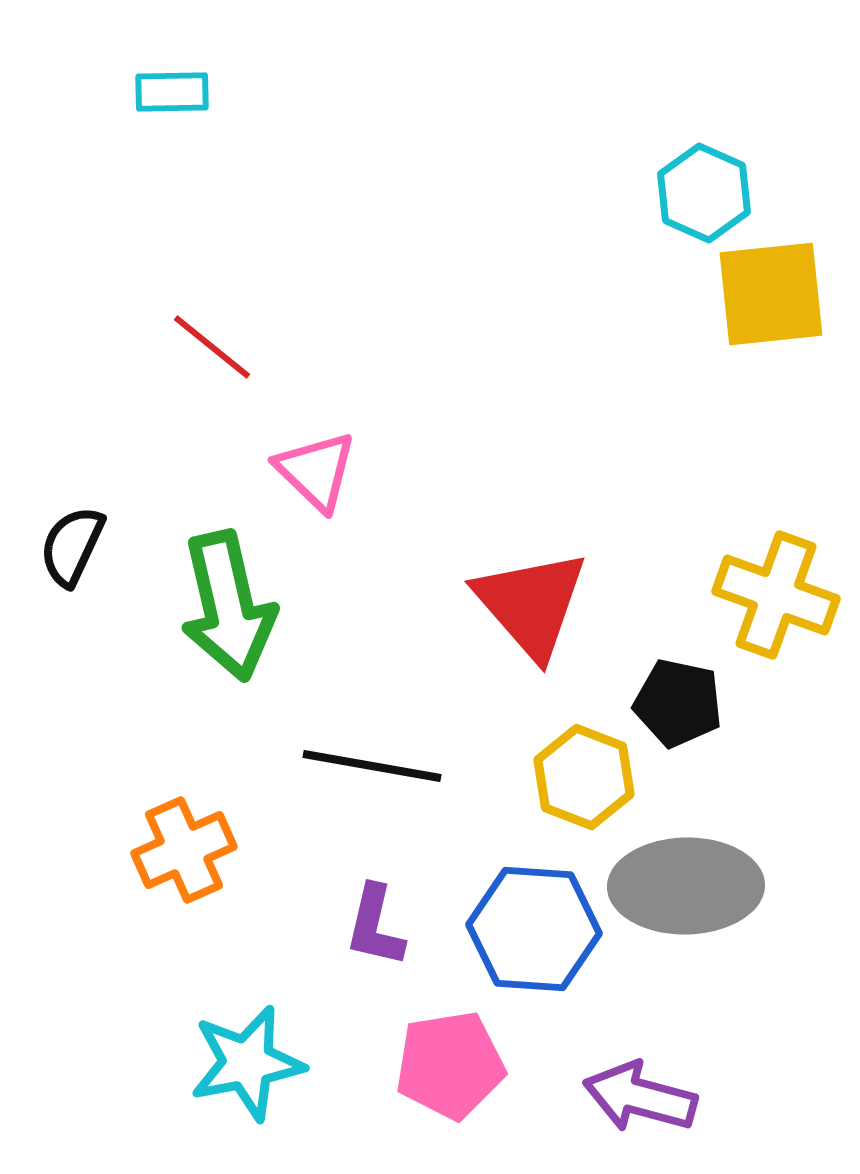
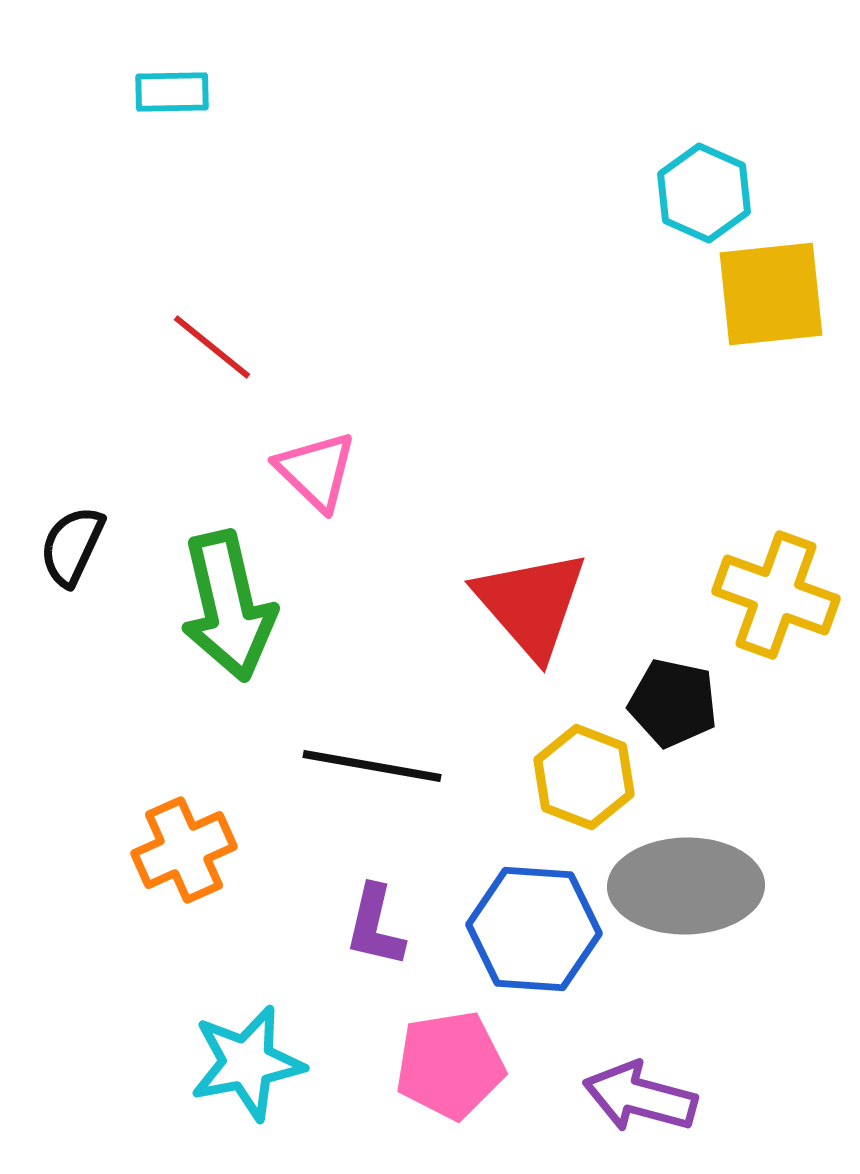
black pentagon: moved 5 px left
